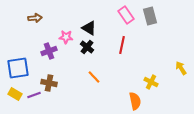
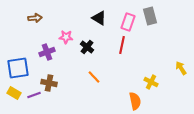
pink rectangle: moved 2 px right, 7 px down; rotated 54 degrees clockwise
black triangle: moved 10 px right, 10 px up
purple cross: moved 2 px left, 1 px down
yellow rectangle: moved 1 px left, 1 px up
